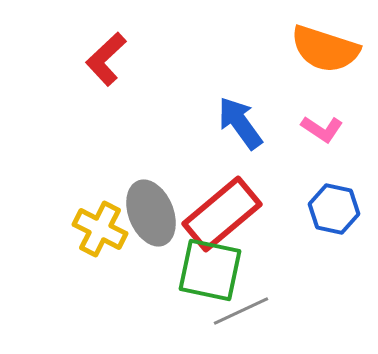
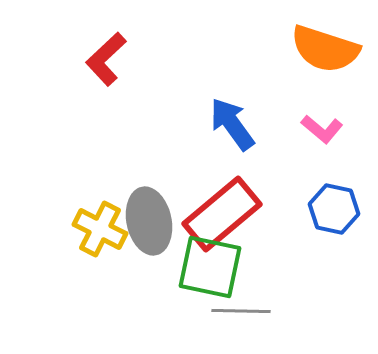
blue arrow: moved 8 px left, 1 px down
pink L-shape: rotated 6 degrees clockwise
gray ellipse: moved 2 px left, 8 px down; rotated 10 degrees clockwise
green square: moved 3 px up
gray line: rotated 26 degrees clockwise
